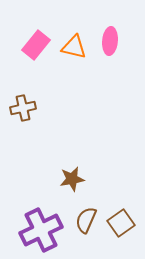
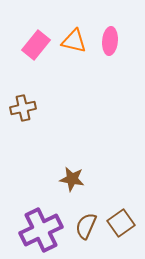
orange triangle: moved 6 px up
brown star: rotated 20 degrees clockwise
brown semicircle: moved 6 px down
